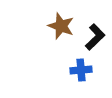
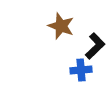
black L-shape: moved 9 px down
